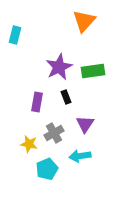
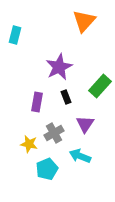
green rectangle: moved 7 px right, 15 px down; rotated 40 degrees counterclockwise
cyan arrow: rotated 30 degrees clockwise
